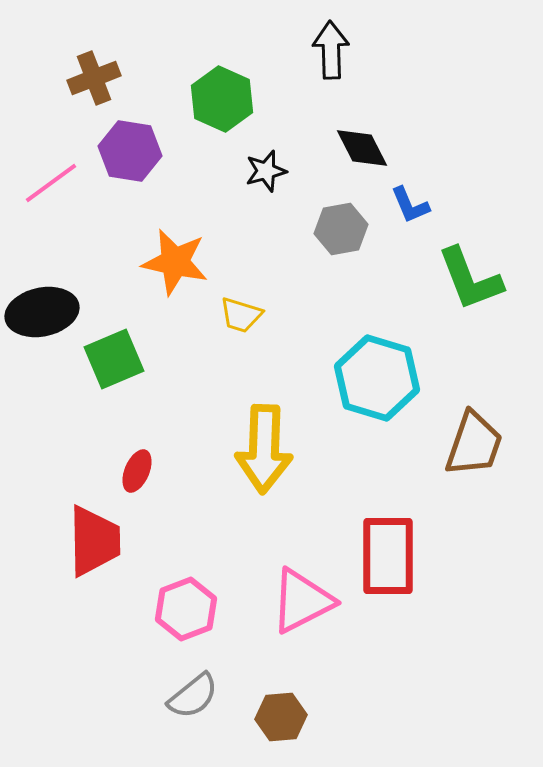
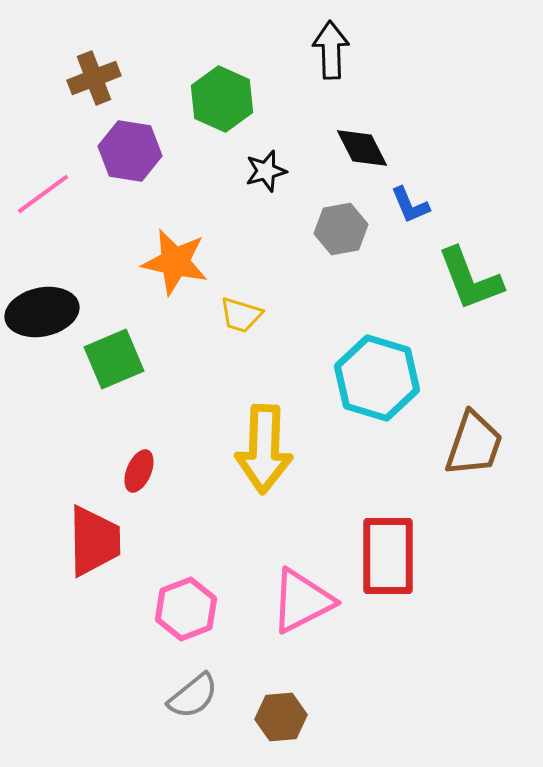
pink line: moved 8 px left, 11 px down
red ellipse: moved 2 px right
